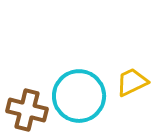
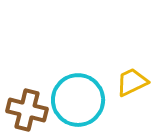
cyan circle: moved 1 px left, 4 px down
